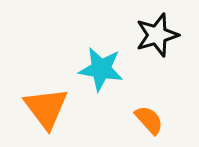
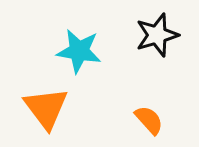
cyan star: moved 22 px left, 18 px up
